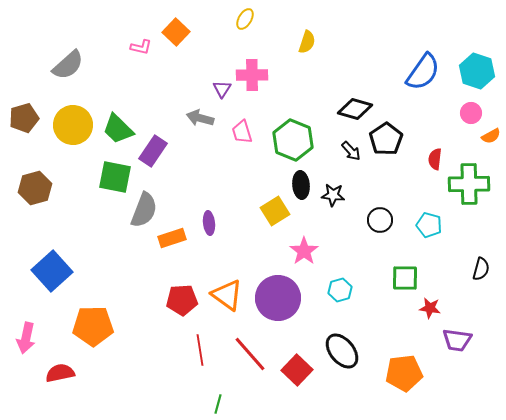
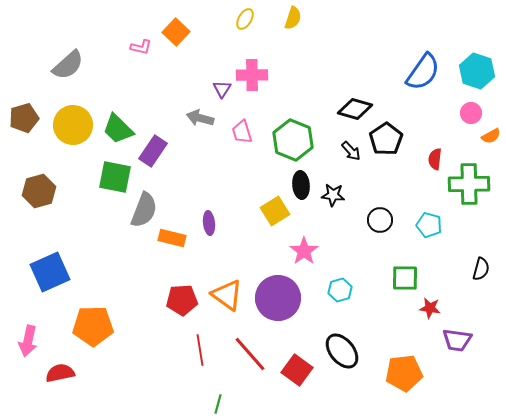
yellow semicircle at (307, 42): moved 14 px left, 24 px up
brown hexagon at (35, 188): moved 4 px right, 3 px down
orange rectangle at (172, 238): rotated 32 degrees clockwise
blue square at (52, 271): moved 2 px left, 1 px down; rotated 18 degrees clockwise
pink arrow at (26, 338): moved 2 px right, 3 px down
red square at (297, 370): rotated 8 degrees counterclockwise
